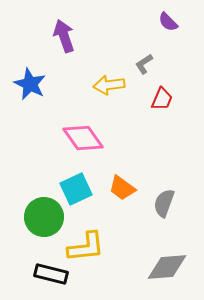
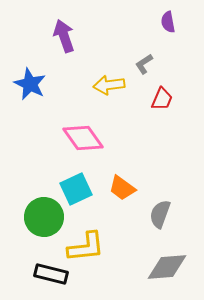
purple semicircle: rotated 35 degrees clockwise
gray semicircle: moved 4 px left, 11 px down
